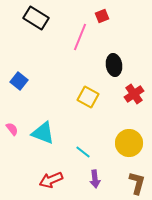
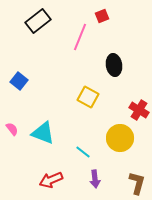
black rectangle: moved 2 px right, 3 px down; rotated 70 degrees counterclockwise
red cross: moved 5 px right, 16 px down; rotated 24 degrees counterclockwise
yellow circle: moved 9 px left, 5 px up
